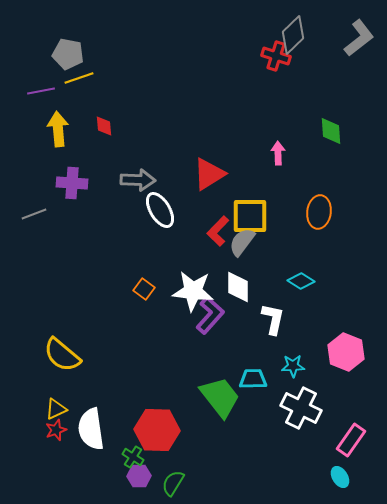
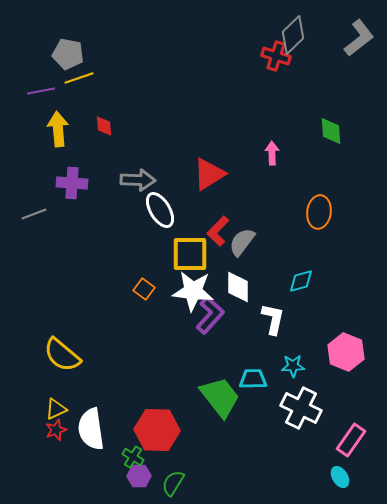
pink arrow: moved 6 px left
yellow square: moved 60 px left, 38 px down
cyan diamond: rotated 48 degrees counterclockwise
